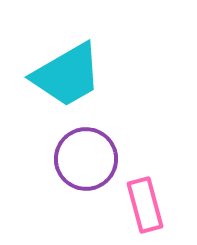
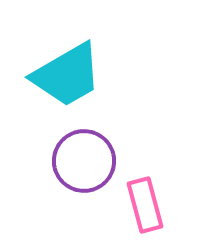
purple circle: moved 2 px left, 2 px down
